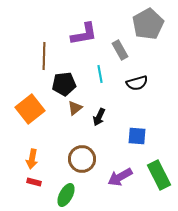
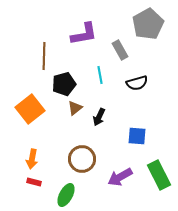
cyan line: moved 1 px down
black pentagon: rotated 10 degrees counterclockwise
